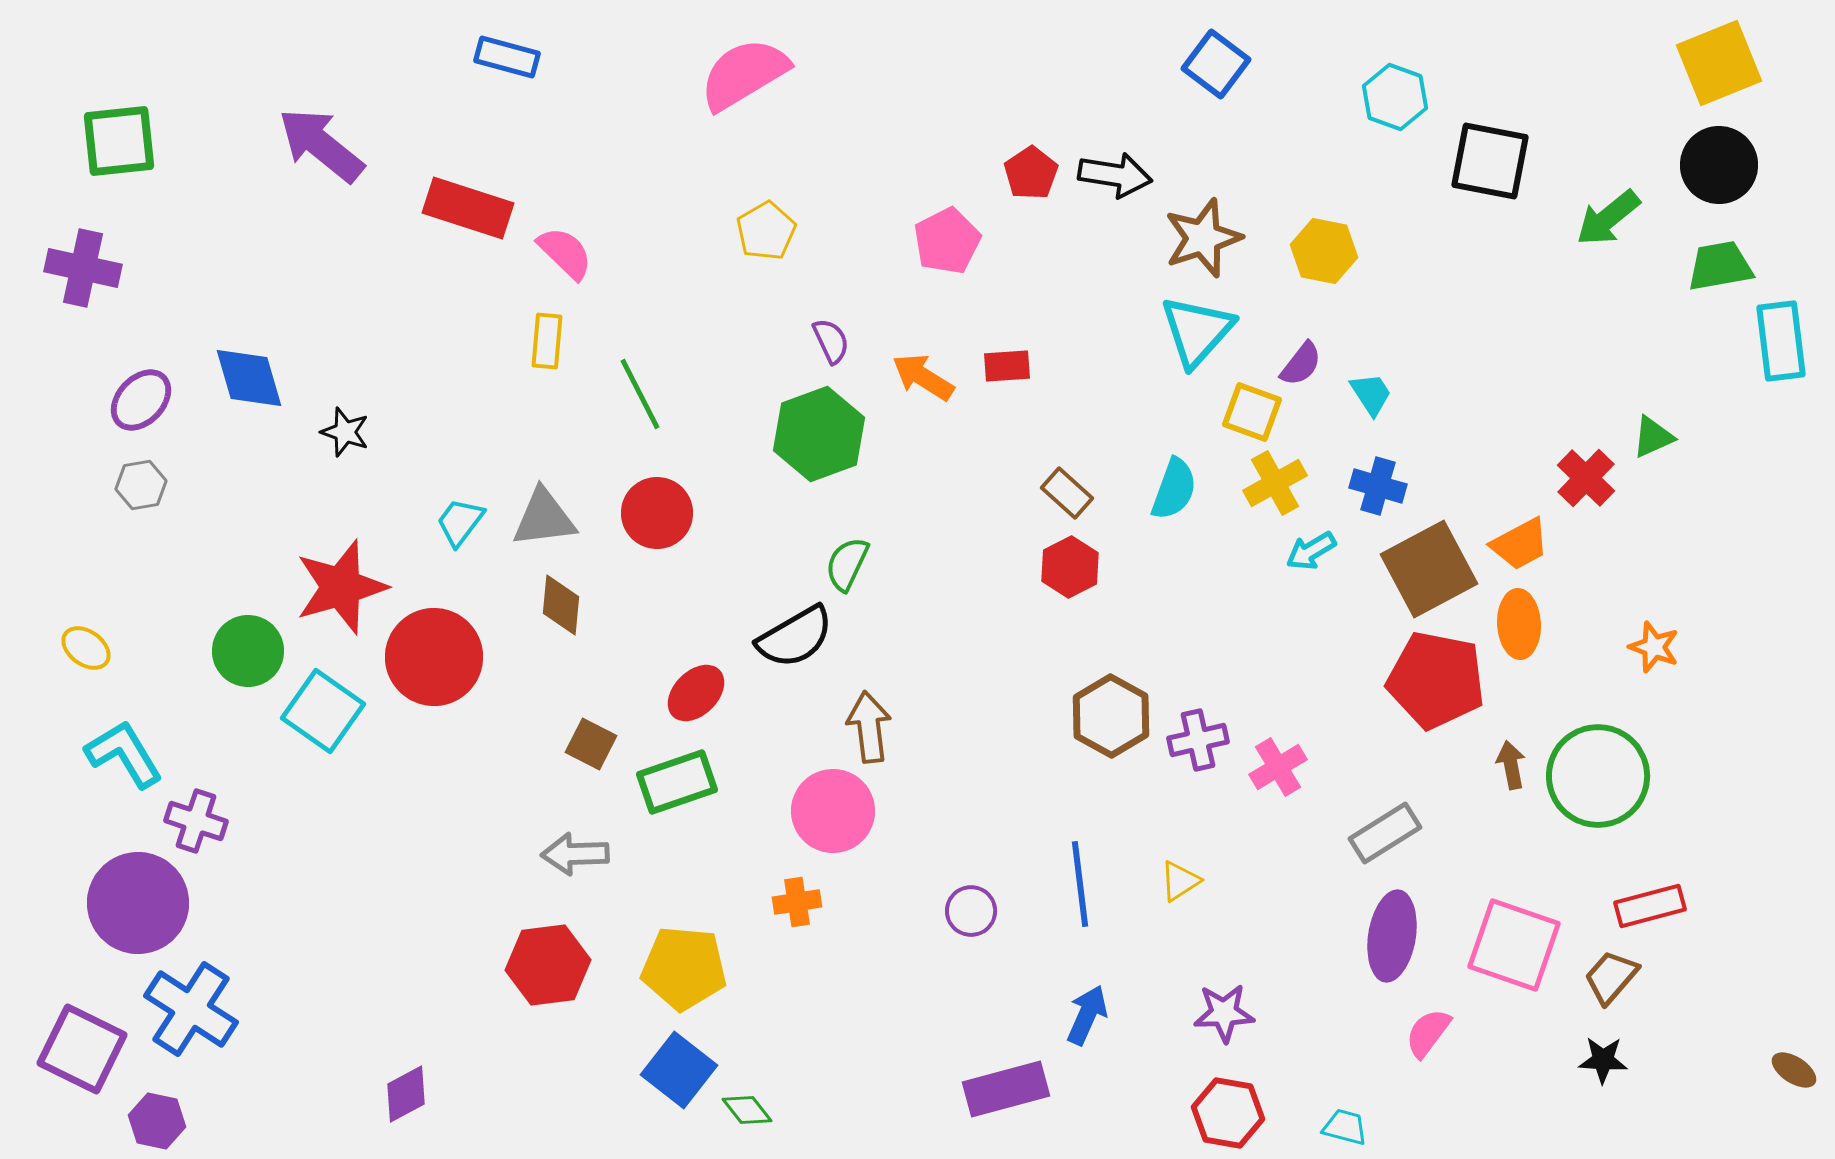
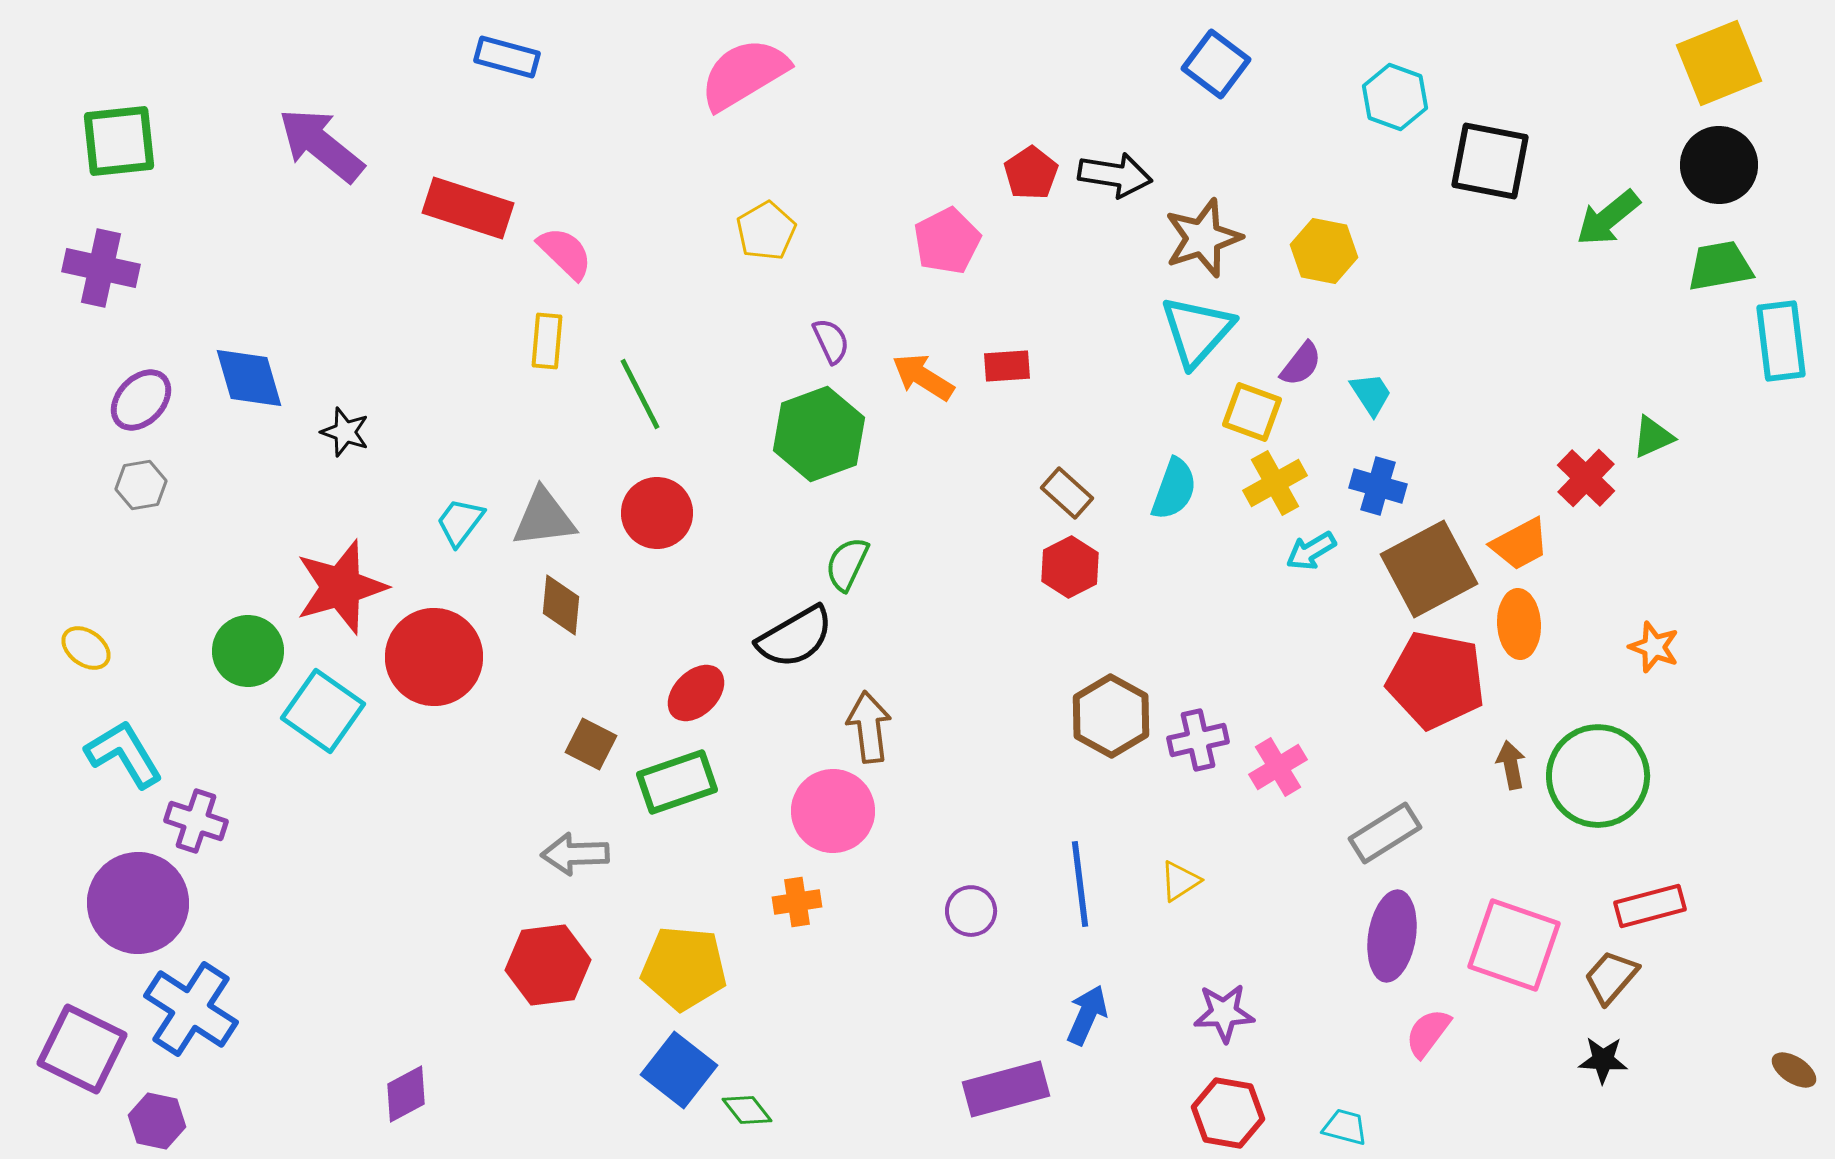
purple cross at (83, 268): moved 18 px right
